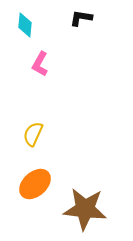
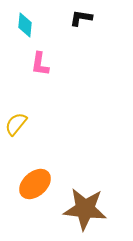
pink L-shape: rotated 20 degrees counterclockwise
yellow semicircle: moved 17 px left, 10 px up; rotated 15 degrees clockwise
